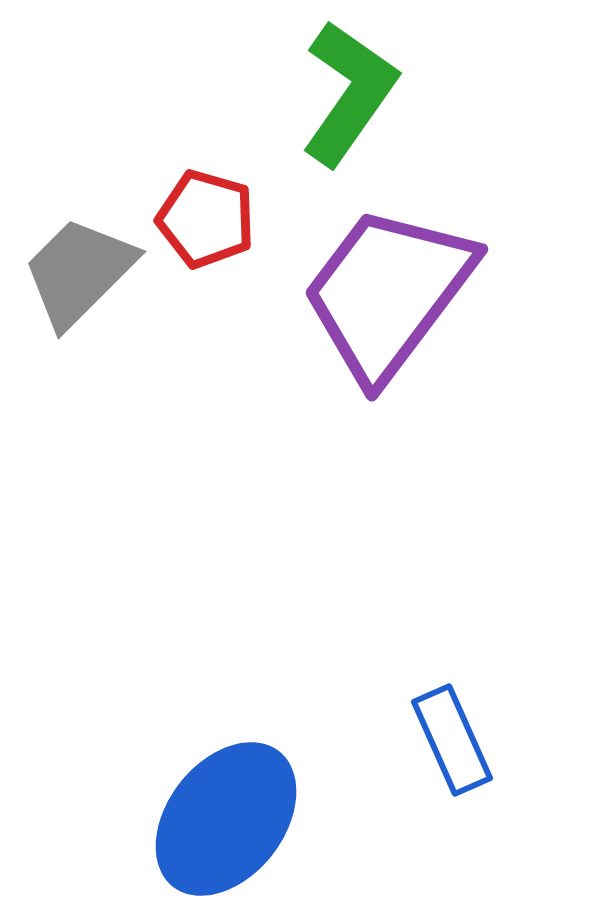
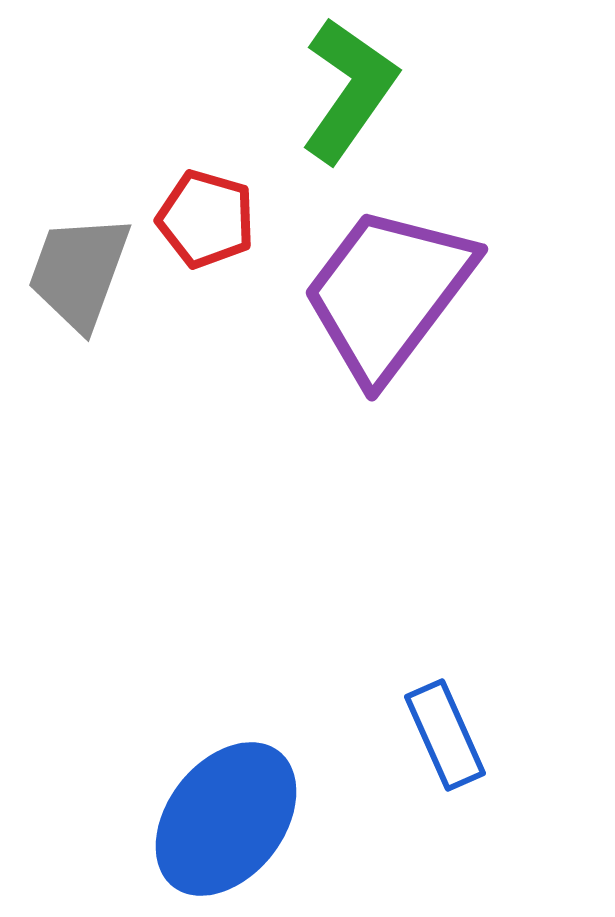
green L-shape: moved 3 px up
gray trapezoid: rotated 25 degrees counterclockwise
blue rectangle: moved 7 px left, 5 px up
